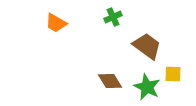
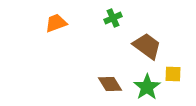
green cross: moved 1 px down
orange trapezoid: rotated 130 degrees clockwise
brown diamond: moved 3 px down
green star: rotated 12 degrees clockwise
